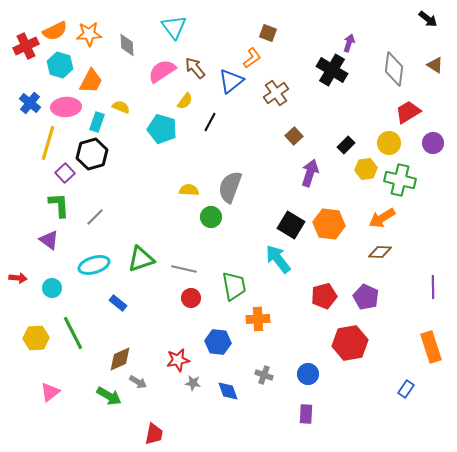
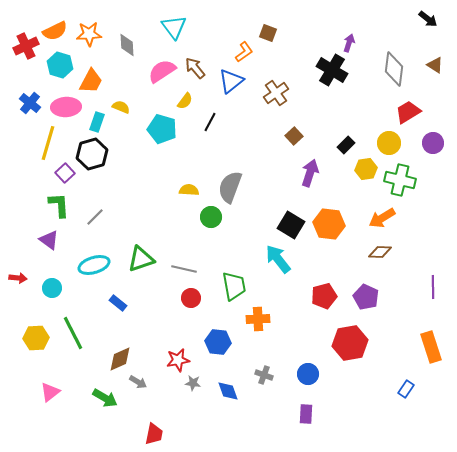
orange L-shape at (252, 58): moved 8 px left, 6 px up
green arrow at (109, 396): moved 4 px left, 2 px down
